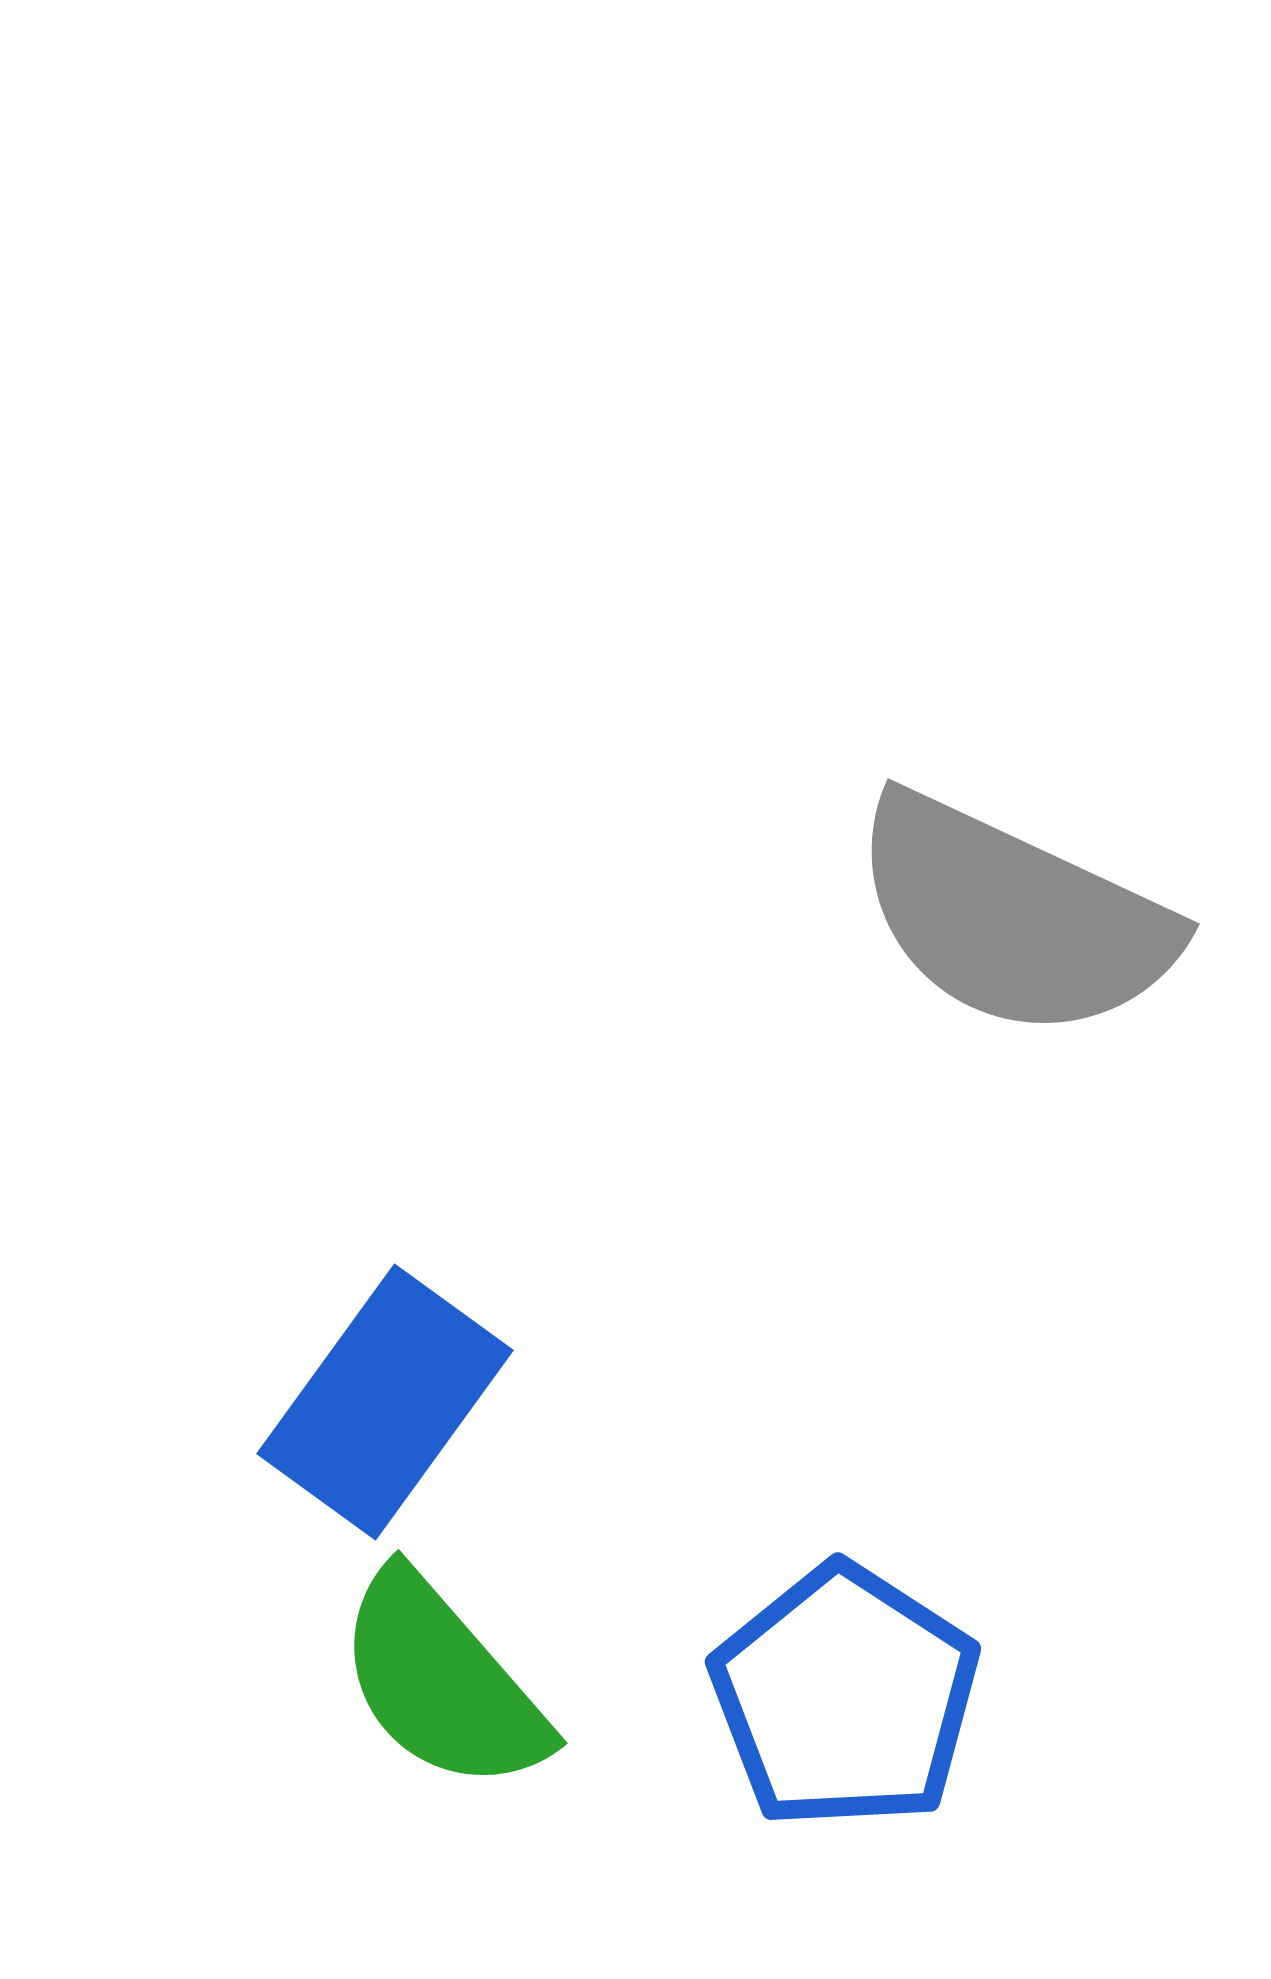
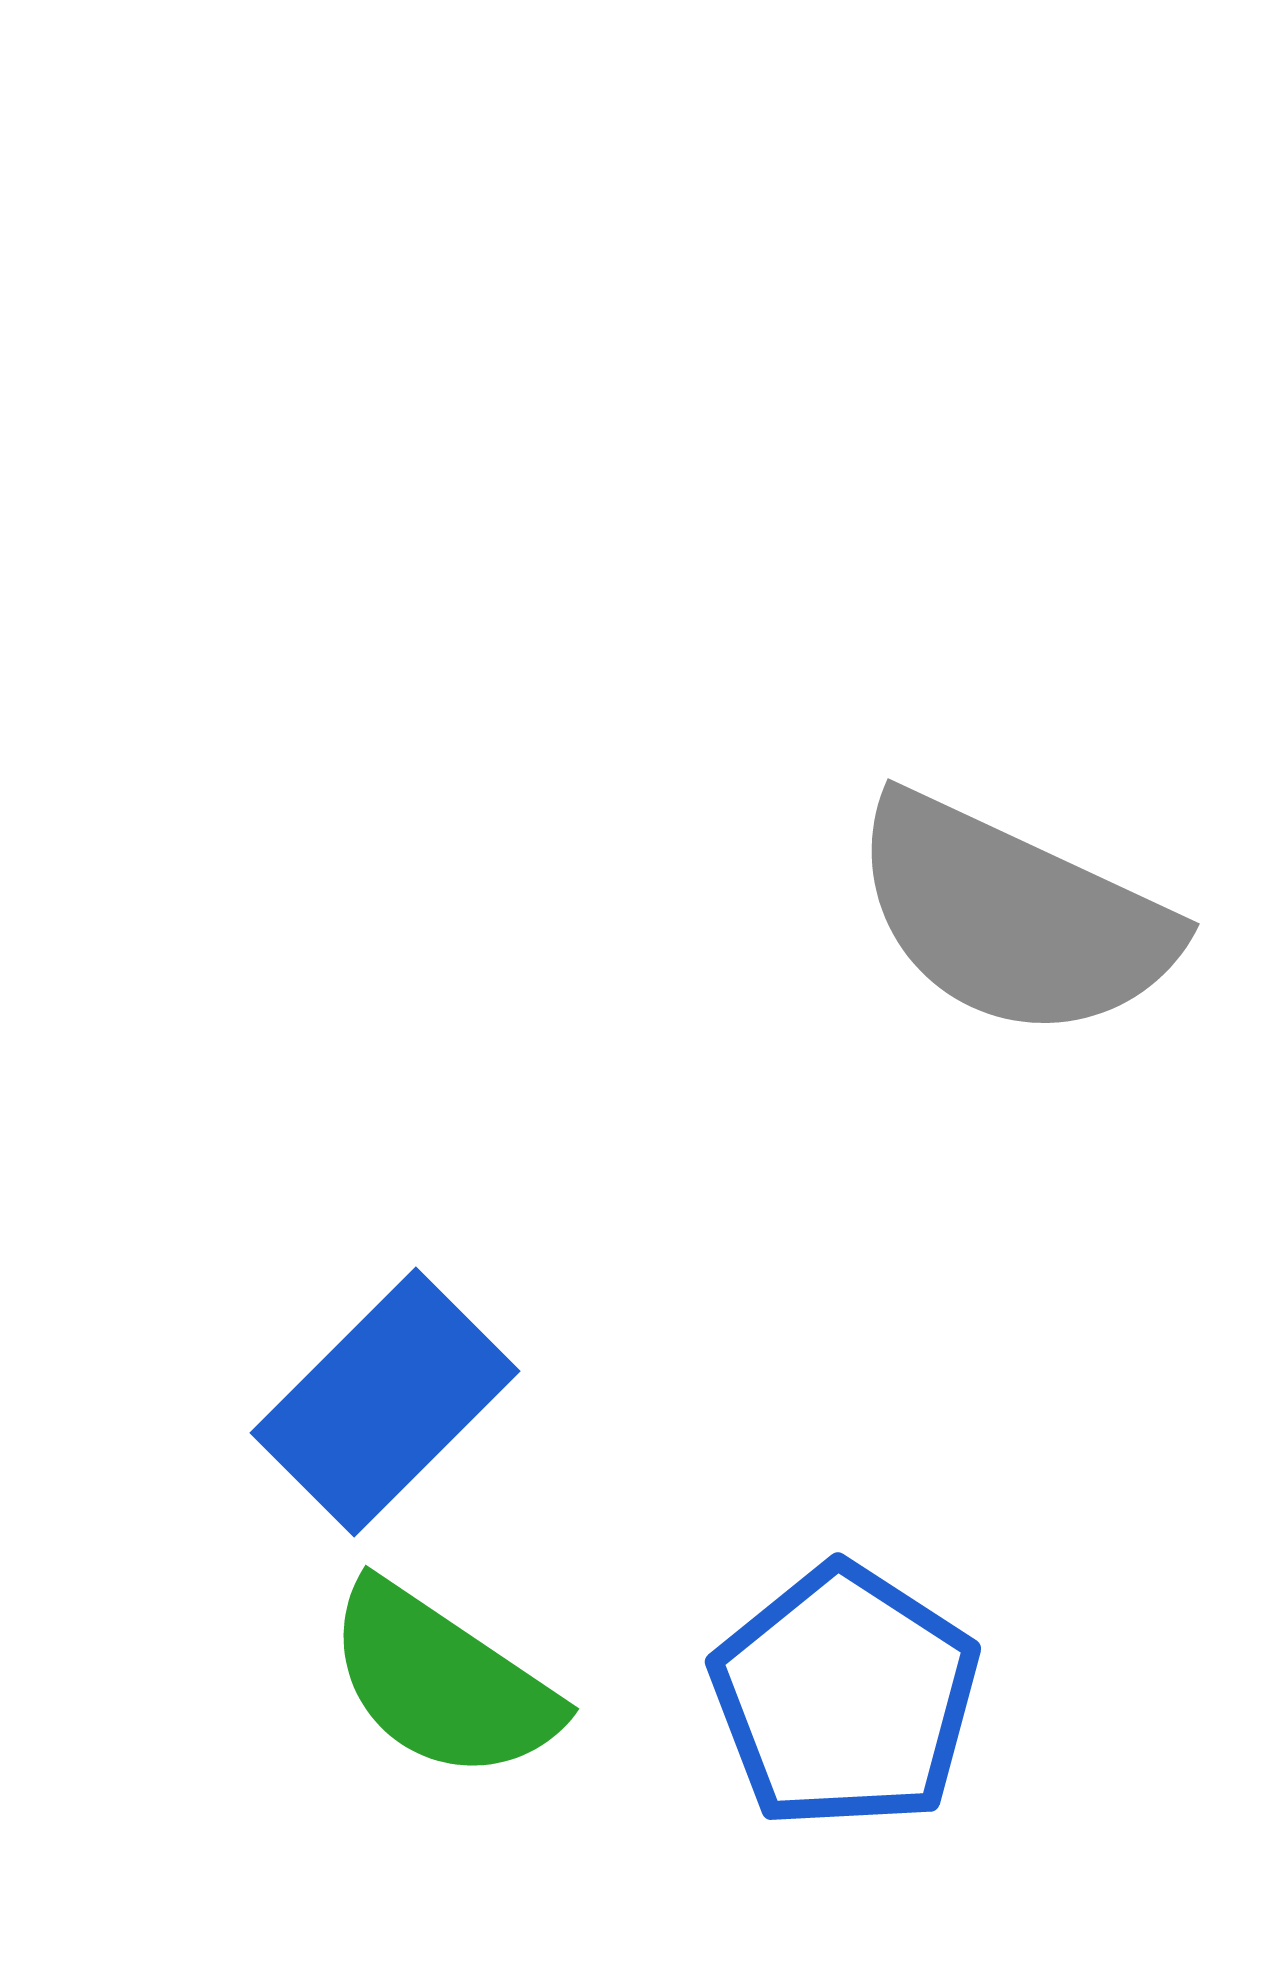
blue rectangle: rotated 9 degrees clockwise
green semicircle: rotated 15 degrees counterclockwise
